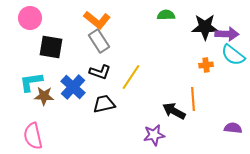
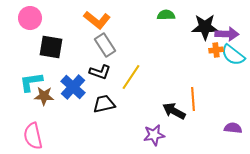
gray rectangle: moved 6 px right, 4 px down
orange cross: moved 10 px right, 15 px up
